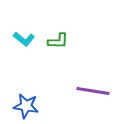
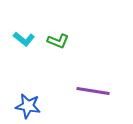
green L-shape: rotated 20 degrees clockwise
blue star: moved 2 px right
